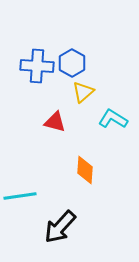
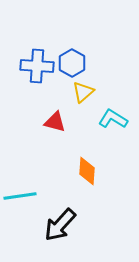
orange diamond: moved 2 px right, 1 px down
black arrow: moved 2 px up
